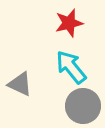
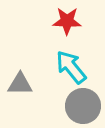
red star: moved 2 px left, 2 px up; rotated 16 degrees clockwise
gray triangle: rotated 24 degrees counterclockwise
